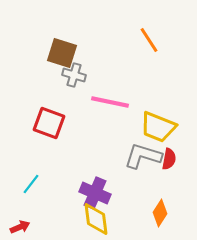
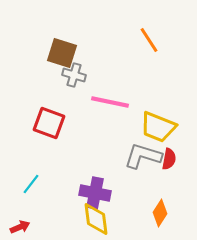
purple cross: rotated 12 degrees counterclockwise
